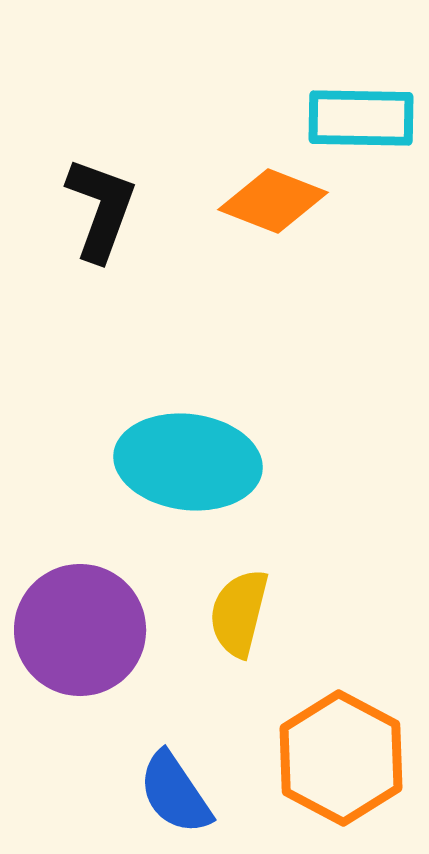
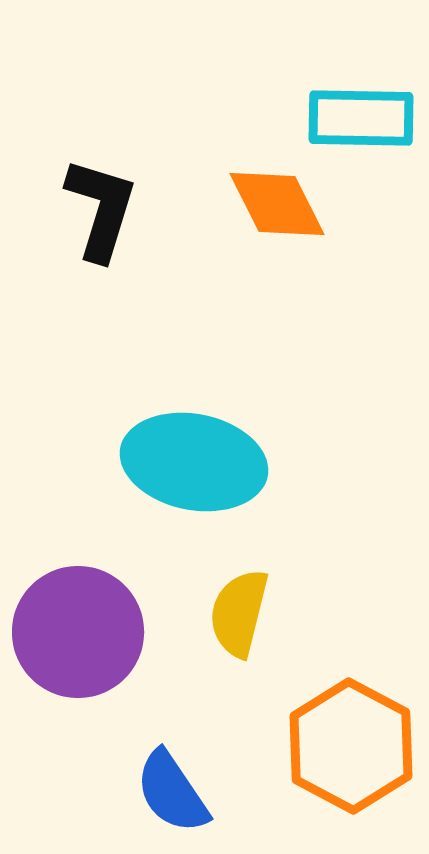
orange diamond: moved 4 px right, 3 px down; rotated 42 degrees clockwise
black L-shape: rotated 3 degrees counterclockwise
cyan ellipse: moved 6 px right; rotated 4 degrees clockwise
purple circle: moved 2 px left, 2 px down
orange hexagon: moved 10 px right, 12 px up
blue semicircle: moved 3 px left, 1 px up
